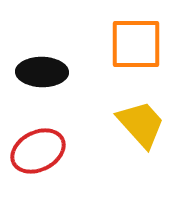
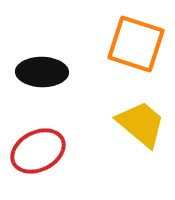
orange square: rotated 18 degrees clockwise
yellow trapezoid: rotated 8 degrees counterclockwise
